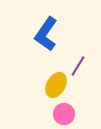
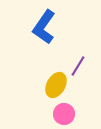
blue L-shape: moved 2 px left, 7 px up
